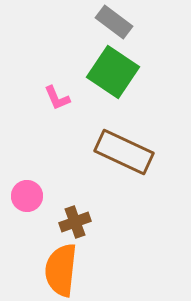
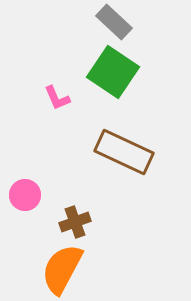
gray rectangle: rotated 6 degrees clockwise
pink circle: moved 2 px left, 1 px up
orange semicircle: moved 1 px right, 1 px up; rotated 22 degrees clockwise
